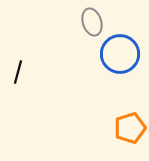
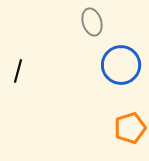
blue circle: moved 1 px right, 11 px down
black line: moved 1 px up
